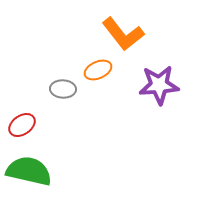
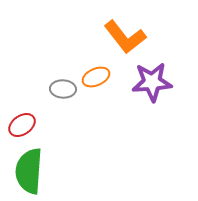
orange L-shape: moved 2 px right, 3 px down
orange ellipse: moved 2 px left, 7 px down
purple star: moved 7 px left, 3 px up
green semicircle: rotated 99 degrees counterclockwise
